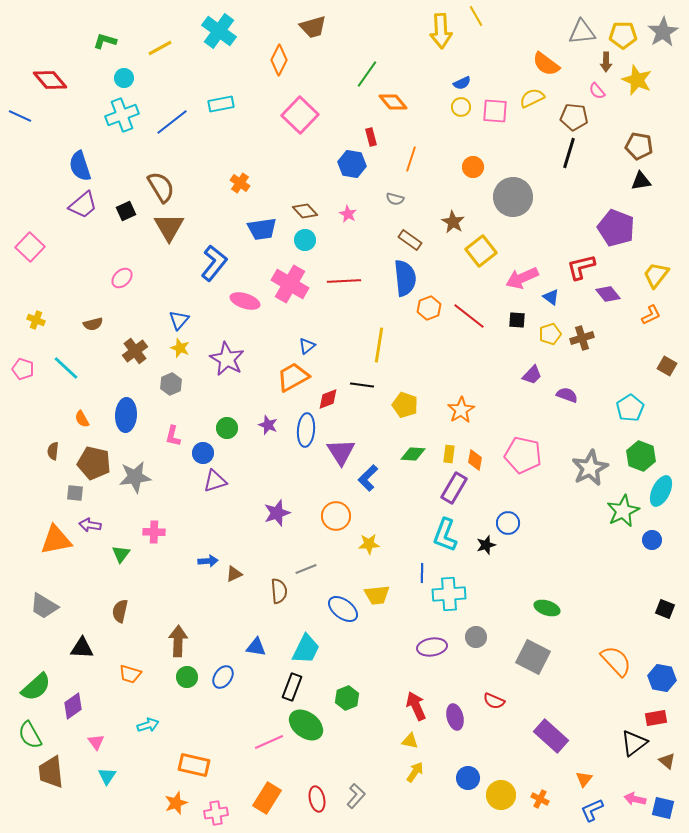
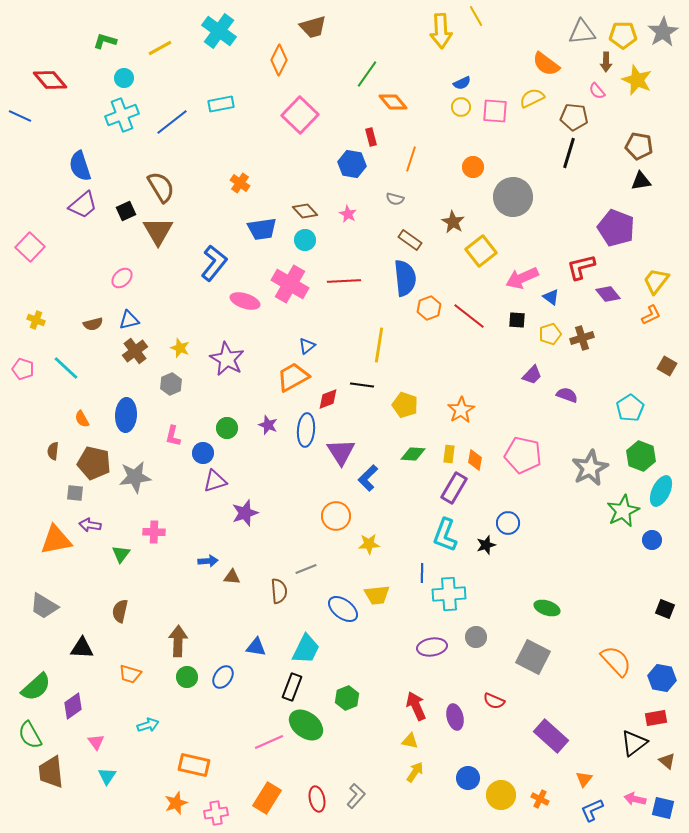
brown triangle at (169, 227): moved 11 px left, 4 px down
yellow trapezoid at (656, 275): moved 6 px down
blue triangle at (179, 320): moved 50 px left; rotated 35 degrees clockwise
purple star at (277, 513): moved 32 px left
brown triangle at (234, 574): moved 2 px left, 3 px down; rotated 30 degrees clockwise
